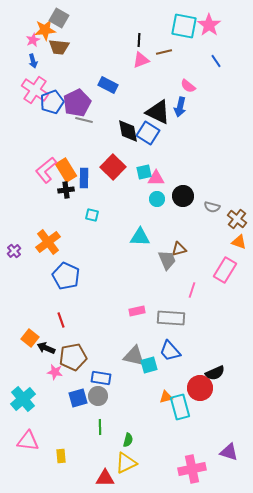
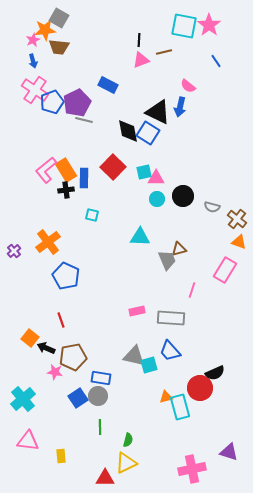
blue square at (78, 398): rotated 18 degrees counterclockwise
